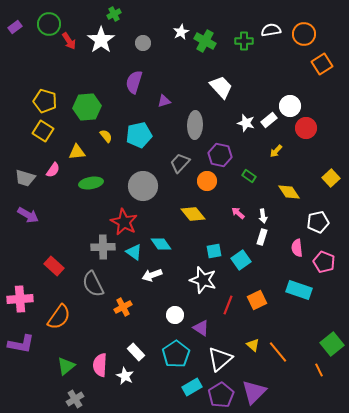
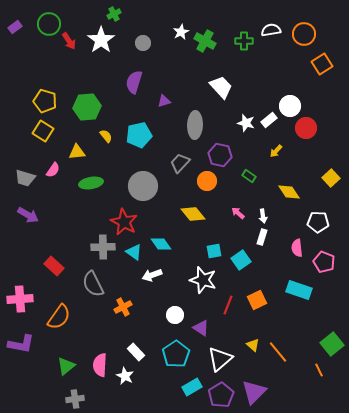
white pentagon at (318, 222): rotated 15 degrees clockwise
gray cross at (75, 399): rotated 24 degrees clockwise
